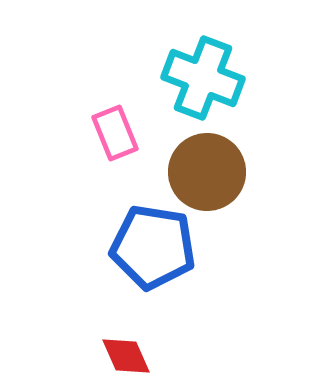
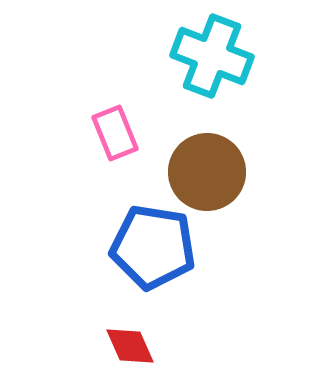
cyan cross: moved 9 px right, 22 px up
red diamond: moved 4 px right, 10 px up
